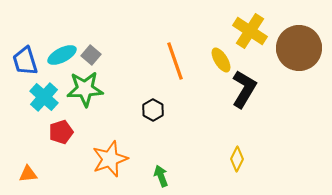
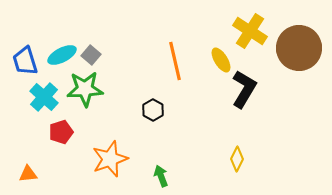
orange line: rotated 6 degrees clockwise
